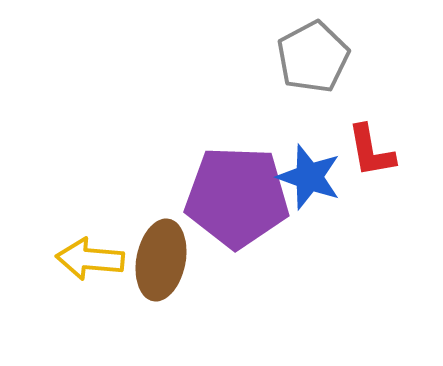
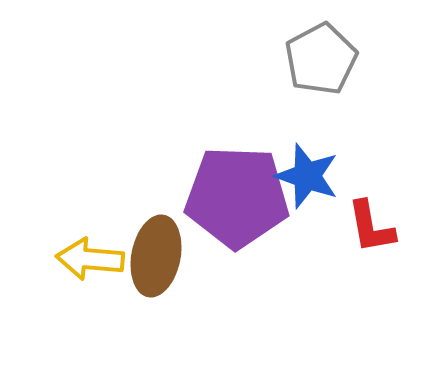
gray pentagon: moved 8 px right, 2 px down
red L-shape: moved 76 px down
blue star: moved 2 px left, 1 px up
brown ellipse: moved 5 px left, 4 px up
